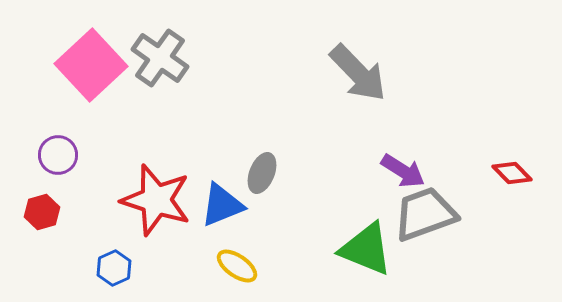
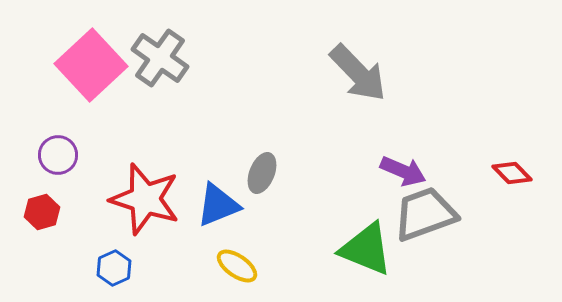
purple arrow: rotated 9 degrees counterclockwise
red star: moved 11 px left, 1 px up
blue triangle: moved 4 px left
